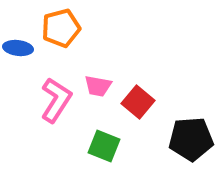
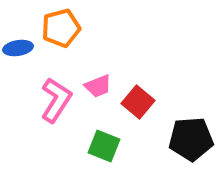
blue ellipse: rotated 16 degrees counterclockwise
pink trapezoid: rotated 32 degrees counterclockwise
